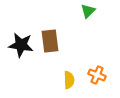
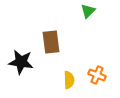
brown rectangle: moved 1 px right, 1 px down
black star: moved 17 px down
